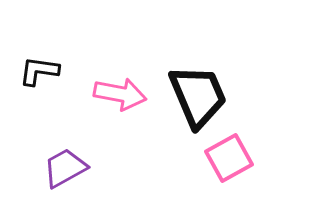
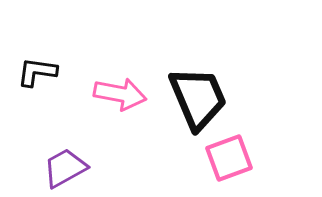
black L-shape: moved 2 px left, 1 px down
black trapezoid: moved 2 px down
pink square: rotated 9 degrees clockwise
